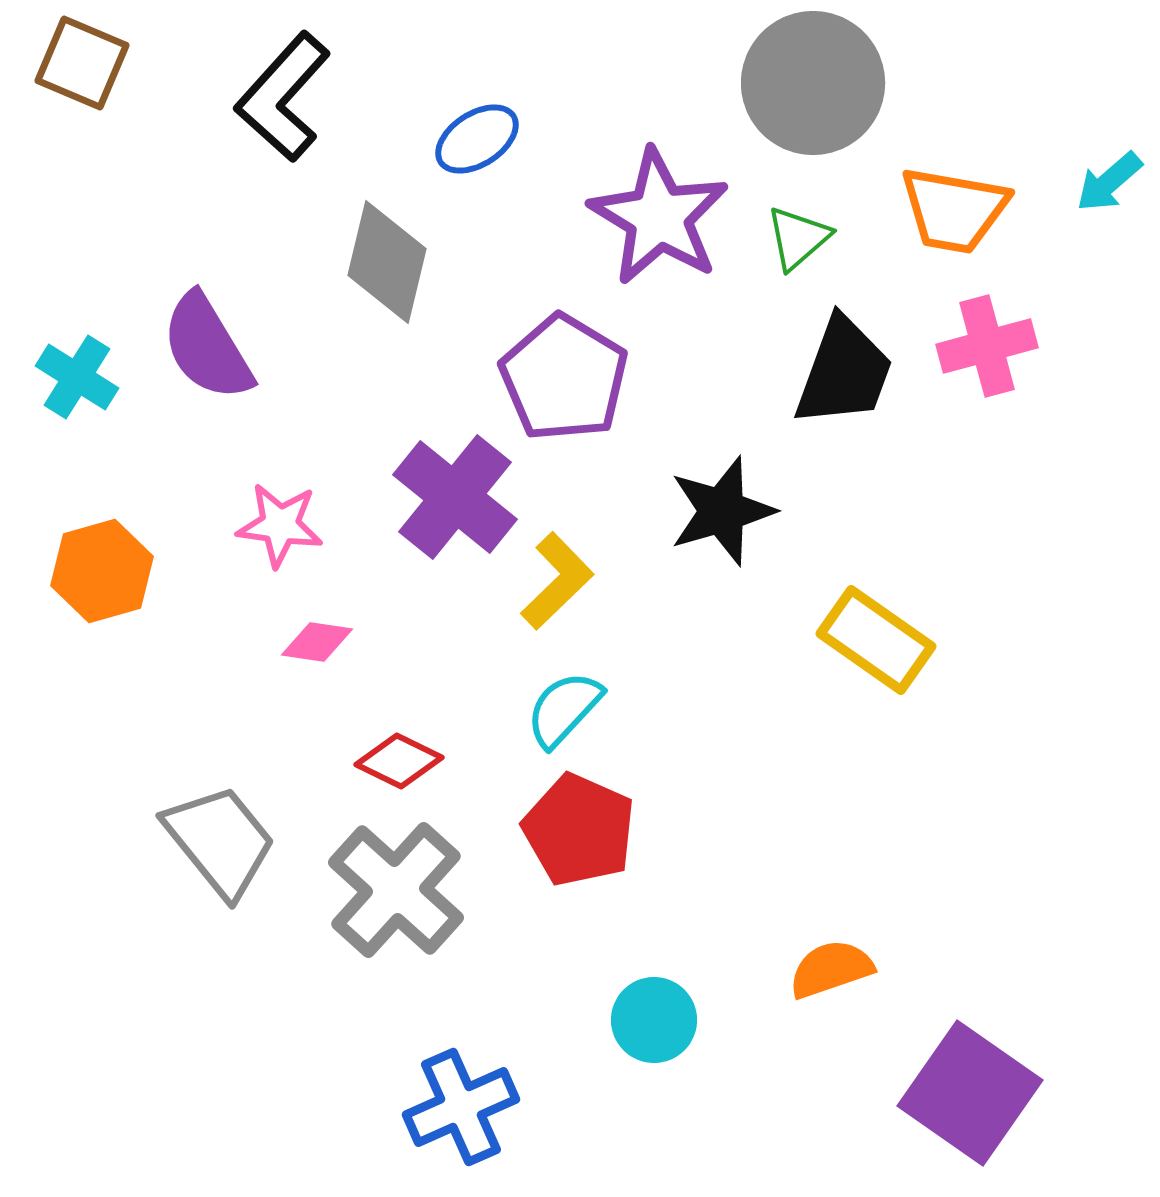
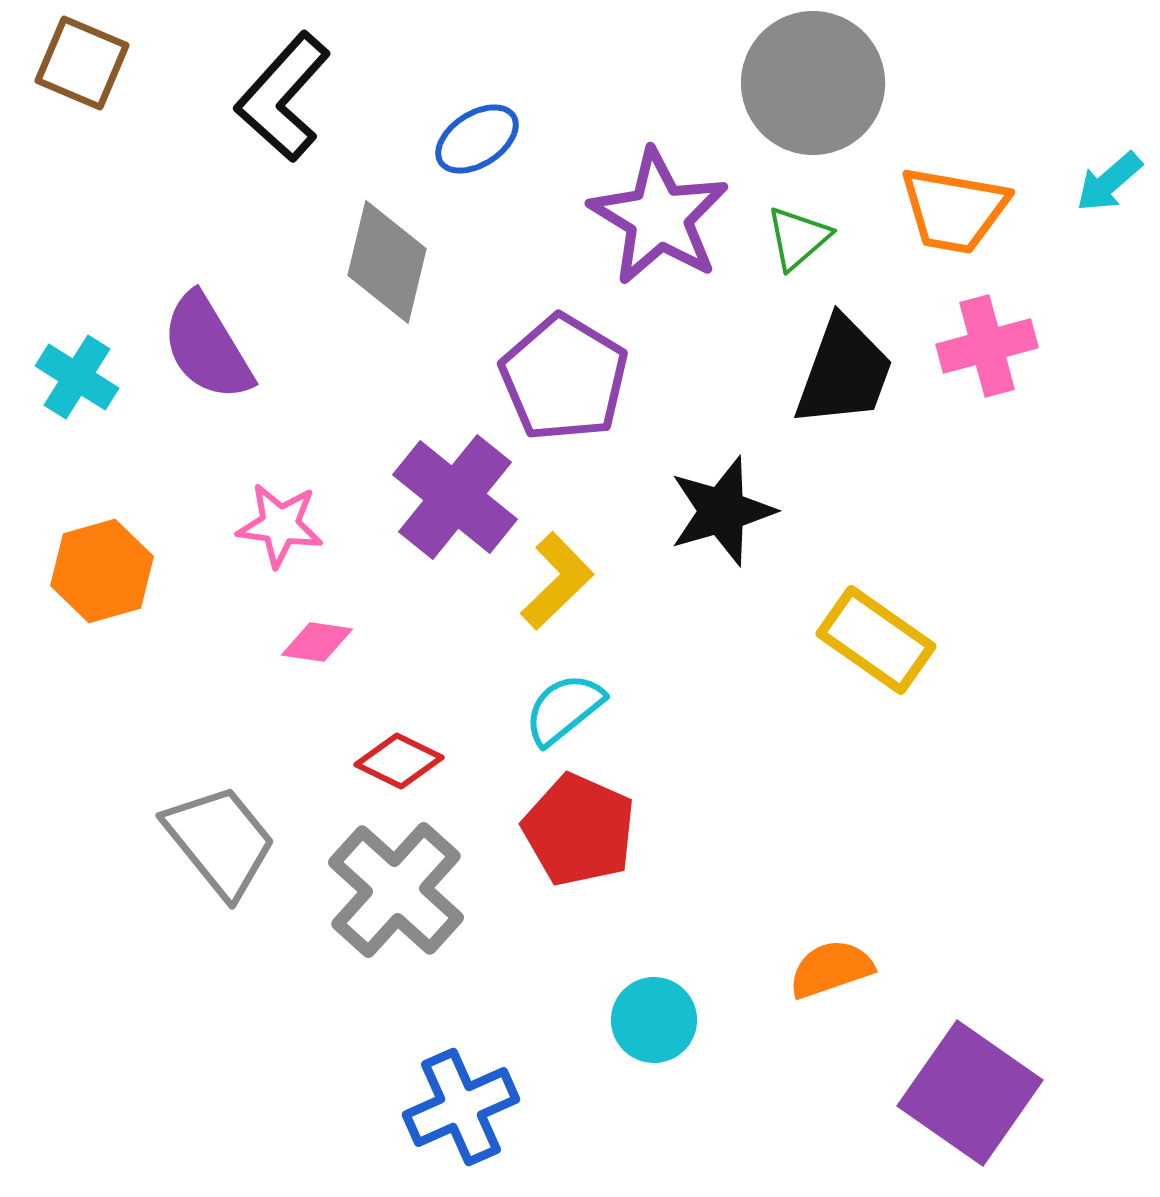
cyan semicircle: rotated 8 degrees clockwise
